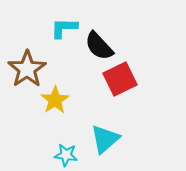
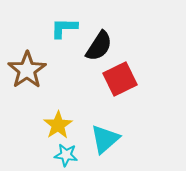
black semicircle: rotated 104 degrees counterclockwise
brown star: moved 1 px down
yellow star: moved 3 px right, 25 px down
